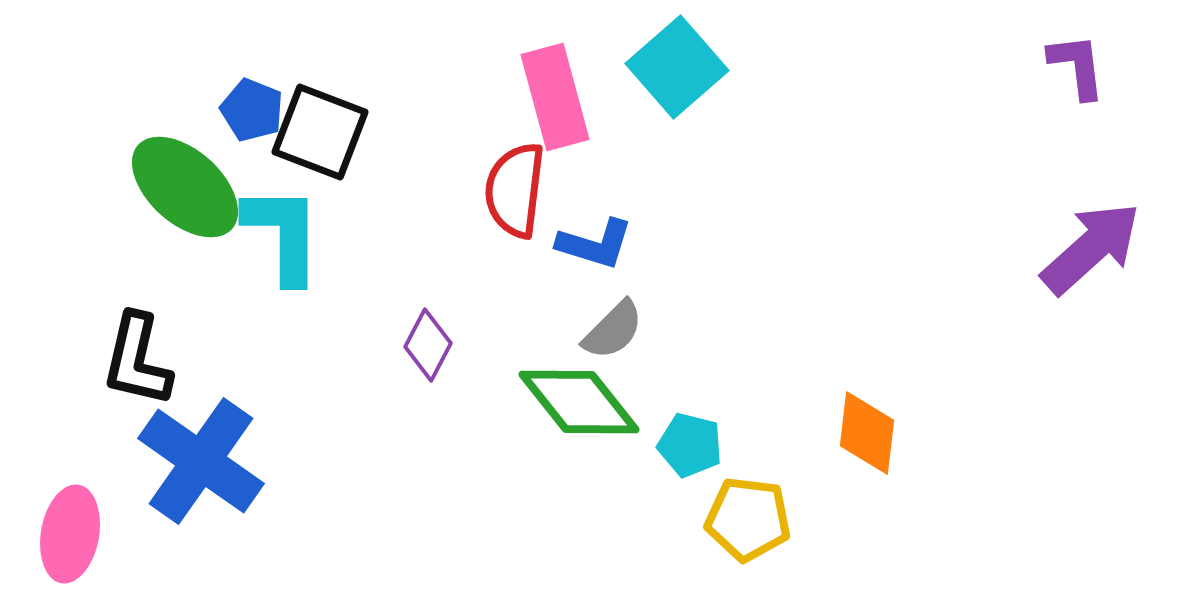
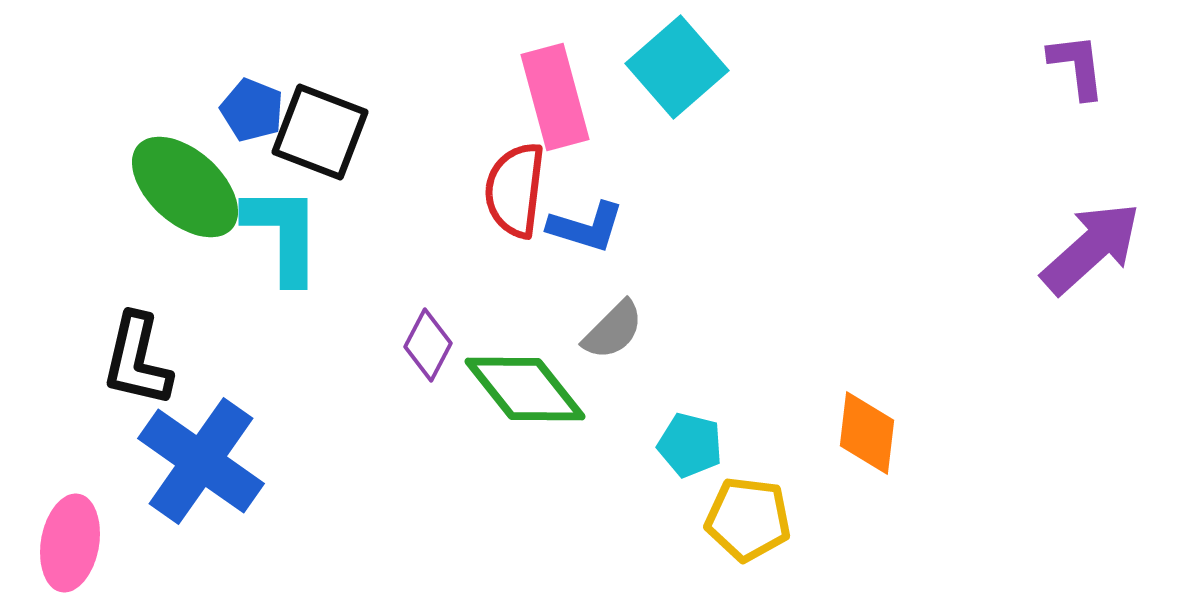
blue L-shape: moved 9 px left, 17 px up
green diamond: moved 54 px left, 13 px up
pink ellipse: moved 9 px down
